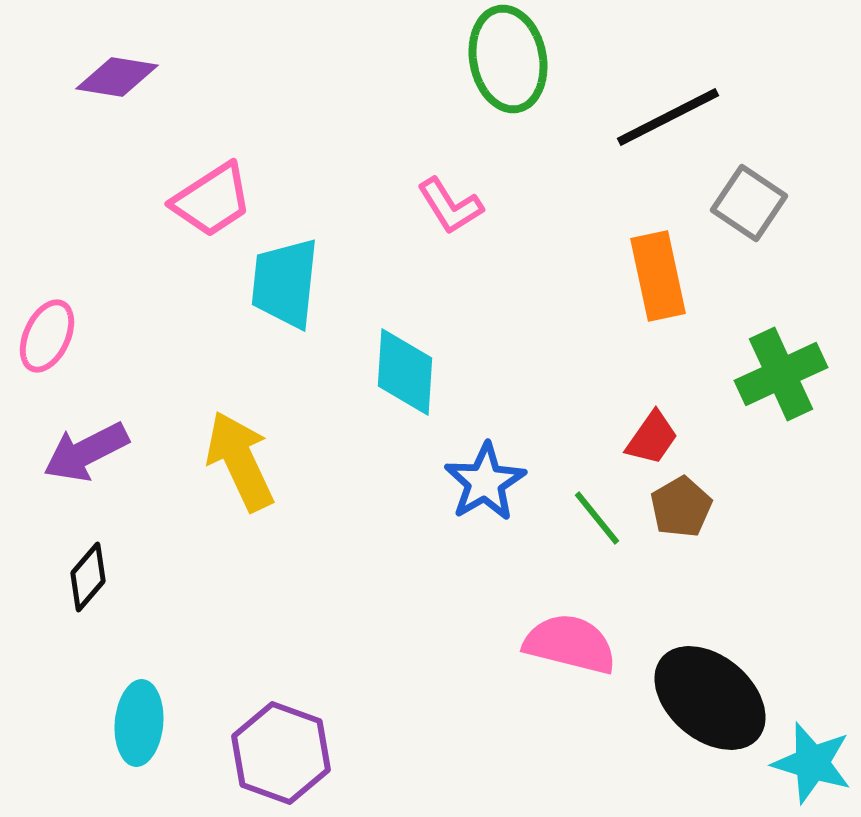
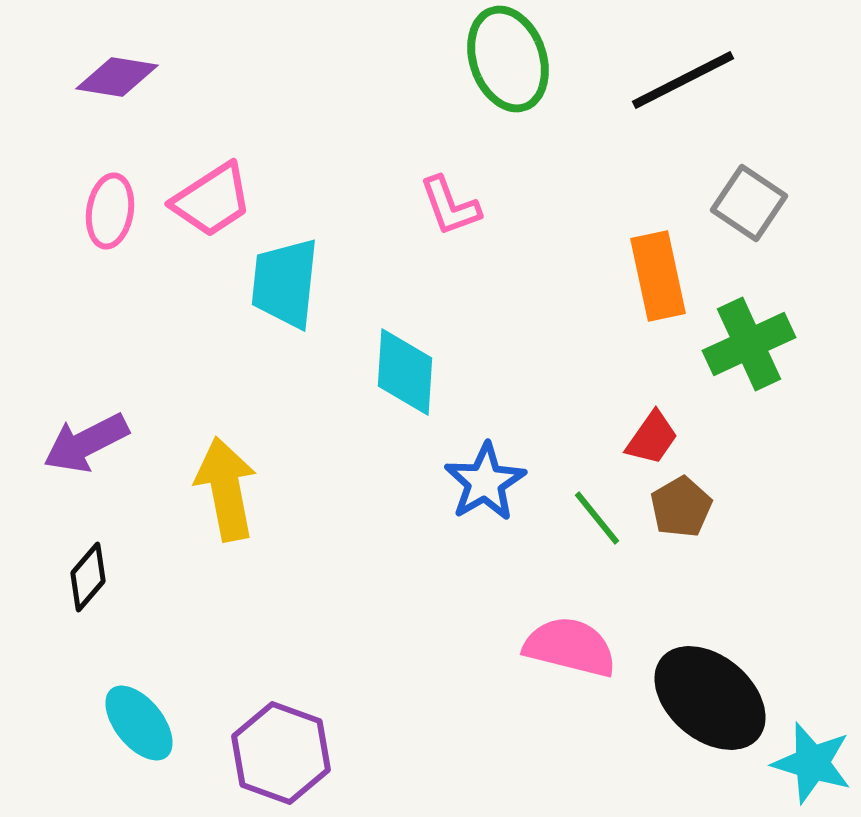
green ellipse: rotated 8 degrees counterclockwise
black line: moved 15 px right, 37 px up
pink L-shape: rotated 12 degrees clockwise
pink ellipse: moved 63 px right, 125 px up; rotated 16 degrees counterclockwise
green cross: moved 32 px left, 30 px up
purple arrow: moved 9 px up
yellow arrow: moved 14 px left, 28 px down; rotated 14 degrees clockwise
pink semicircle: moved 3 px down
cyan ellipse: rotated 44 degrees counterclockwise
